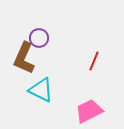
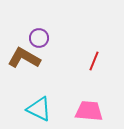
brown L-shape: rotated 96 degrees clockwise
cyan triangle: moved 2 px left, 19 px down
pink trapezoid: rotated 32 degrees clockwise
